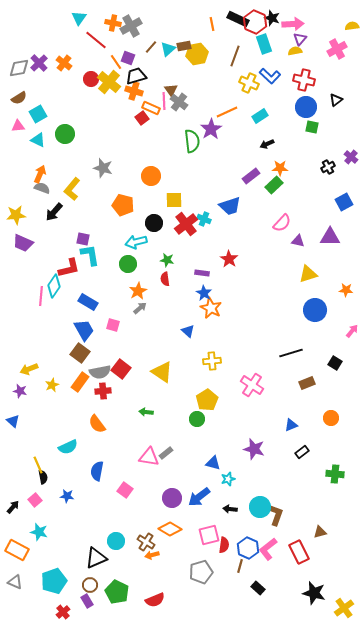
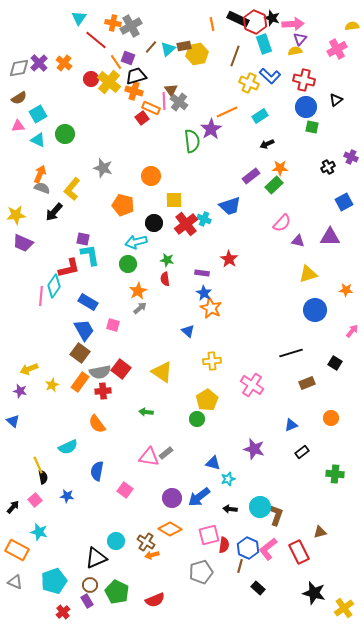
purple cross at (351, 157): rotated 16 degrees counterclockwise
